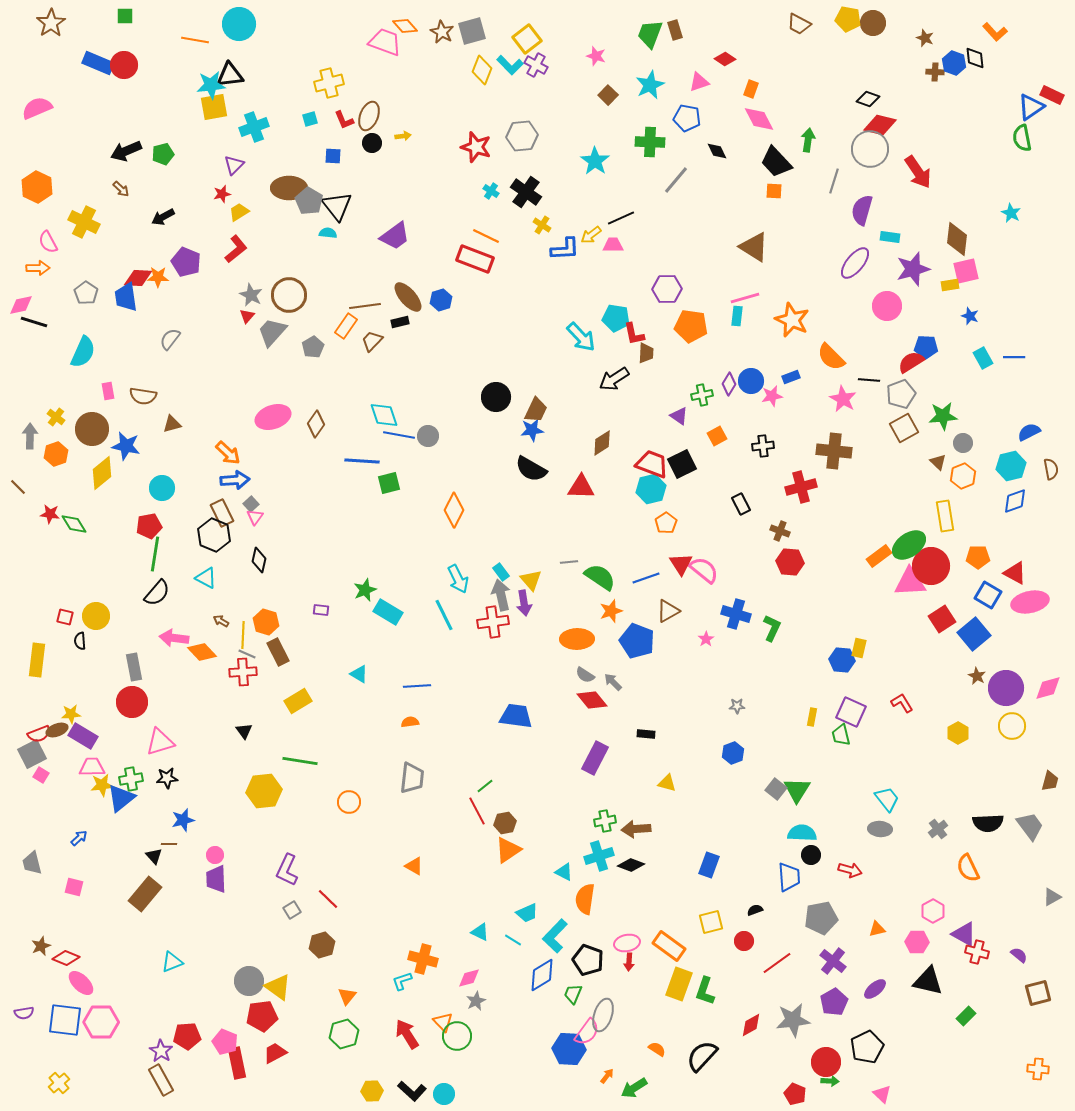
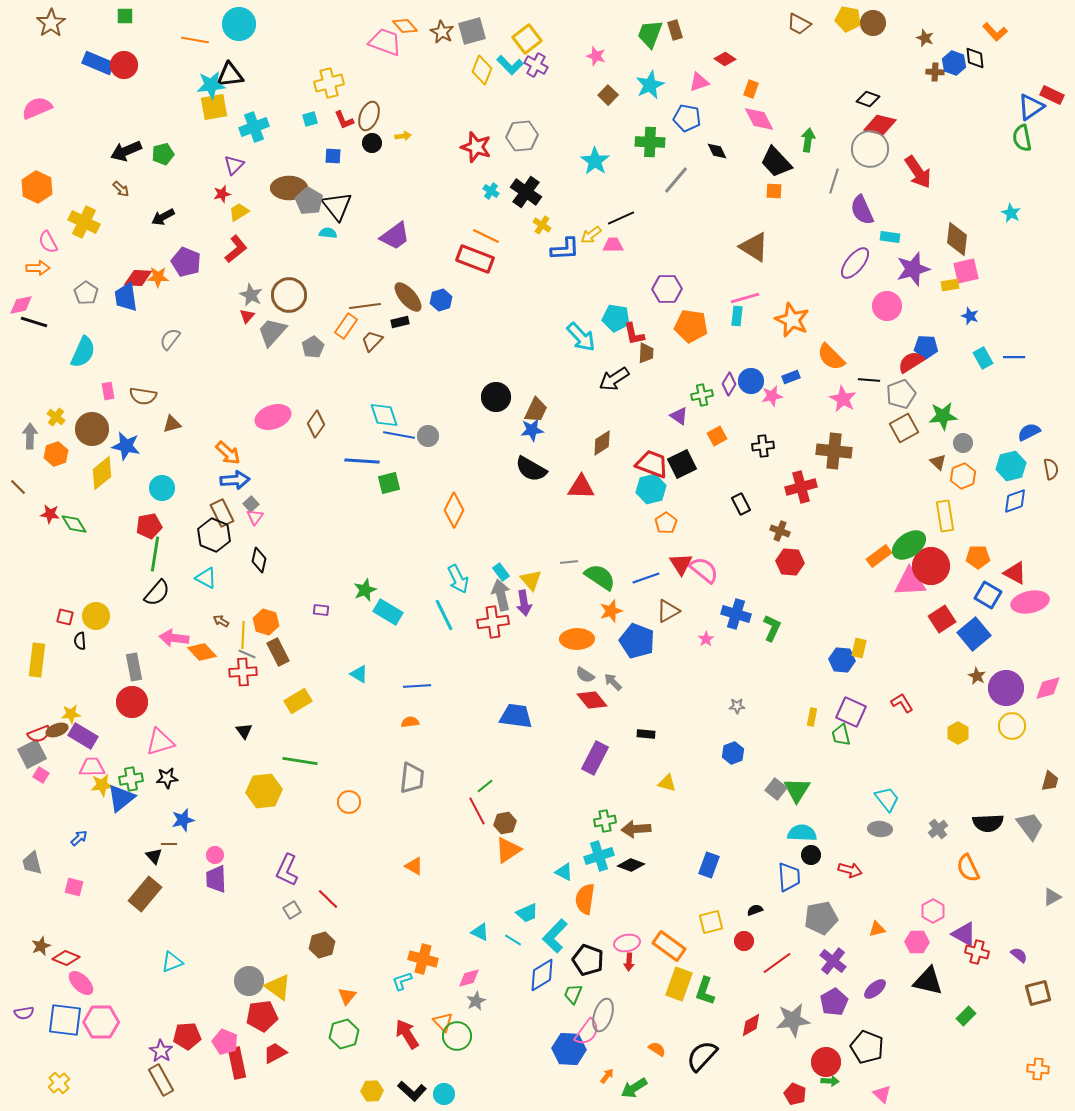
purple semicircle at (862, 210): rotated 40 degrees counterclockwise
black pentagon at (867, 1047): rotated 24 degrees counterclockwise
